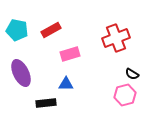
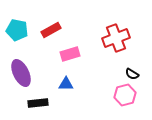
black rectangle: moved 8 px left
